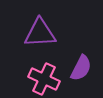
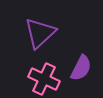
purple triangle: rotated 40 degrees counterclockwise
